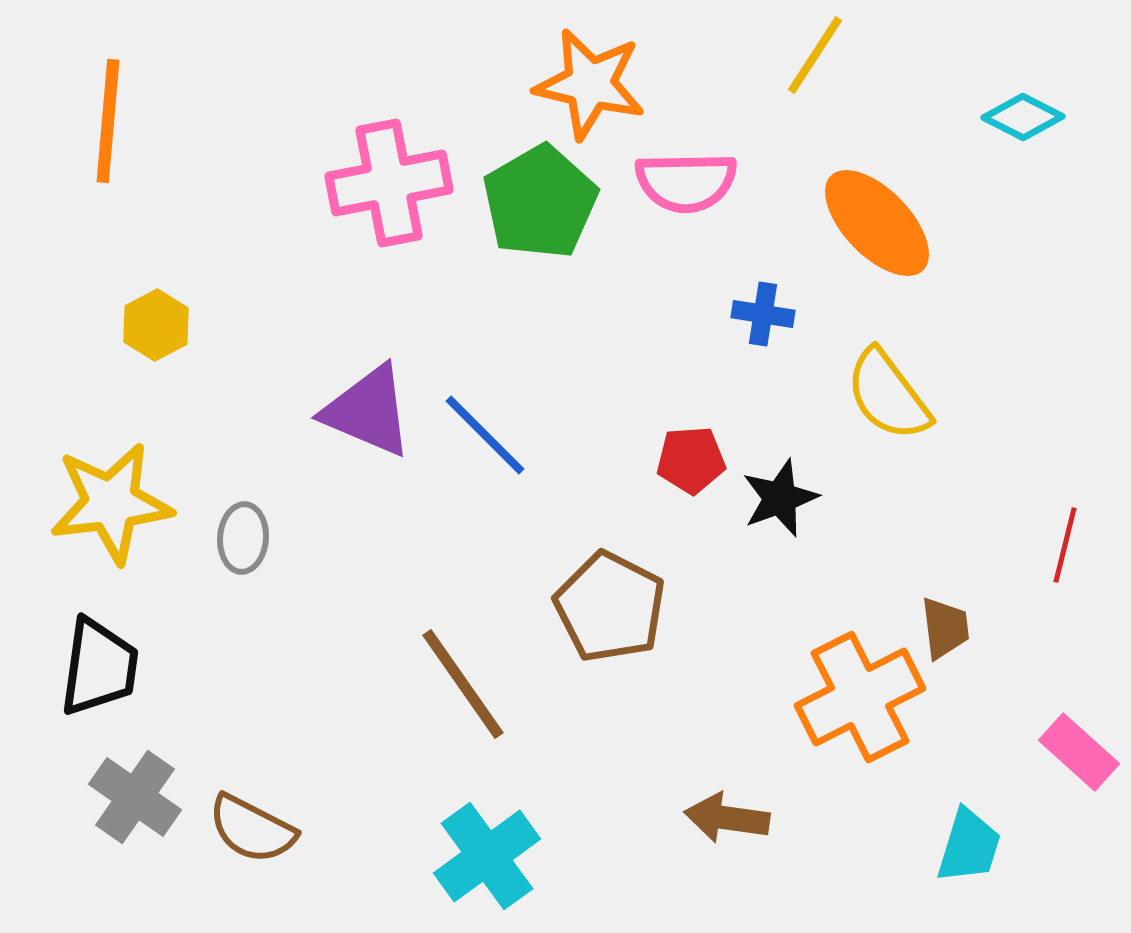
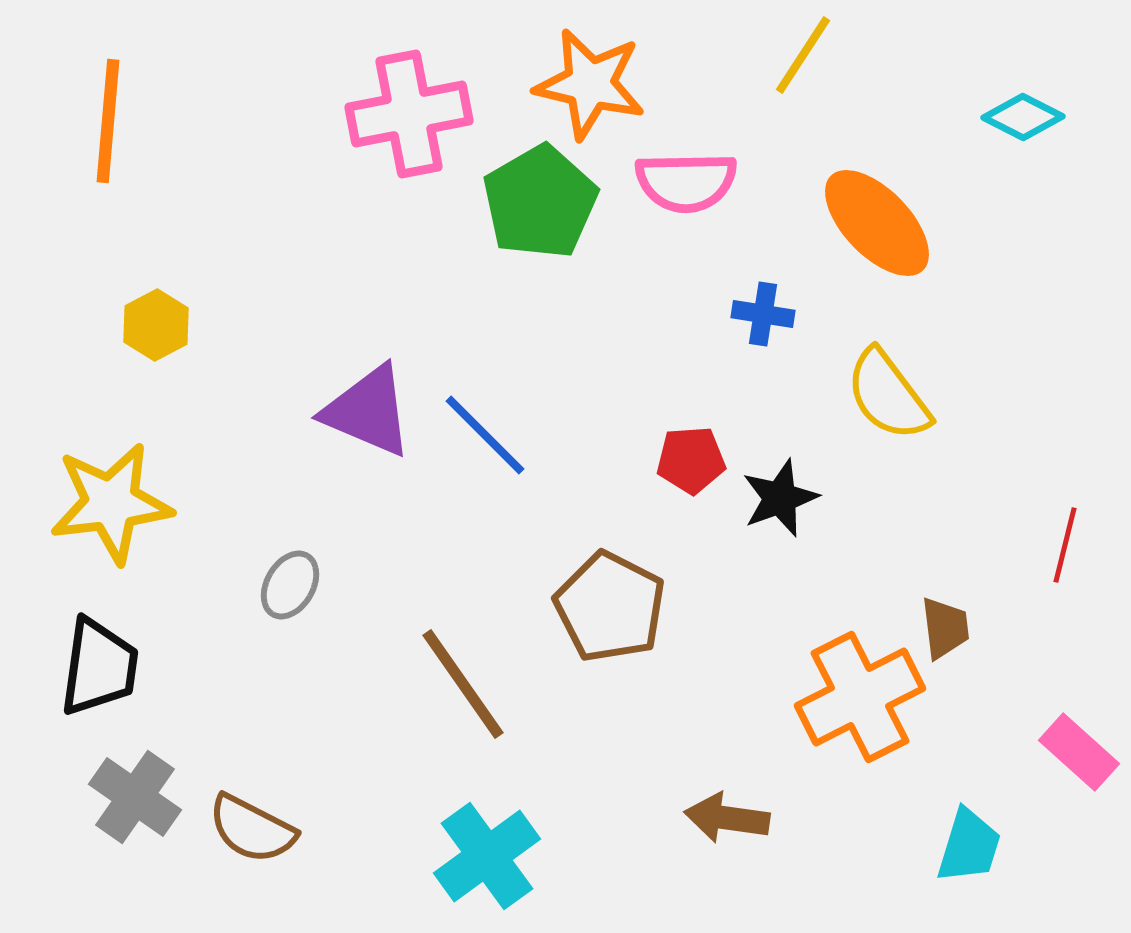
yellow line: moved 12 px left
pink cross: moved 20 px right, 69 px up
gray ellipse: moved 47 px right, 47 px down; rotated 26 degrees clockwise
